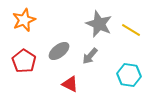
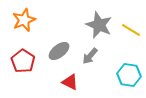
gray star: moved 1 px down
red pentagon: moved 1 px left
red triangle: moved 2 px up
